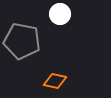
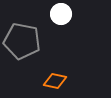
white circle: moved 1 px right
